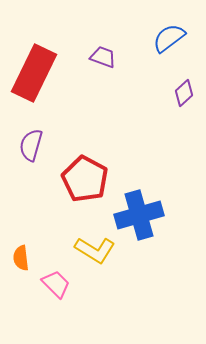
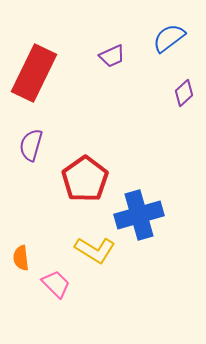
purple trapezoid: moved 9 px right, 1 px up; rotated 136 degrees clockwise
red pentagon: rotated 9 degrees clockwise
